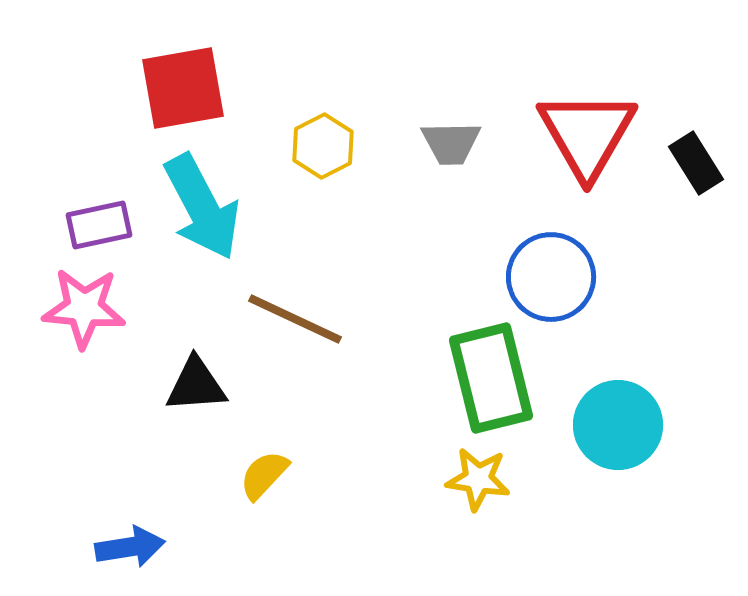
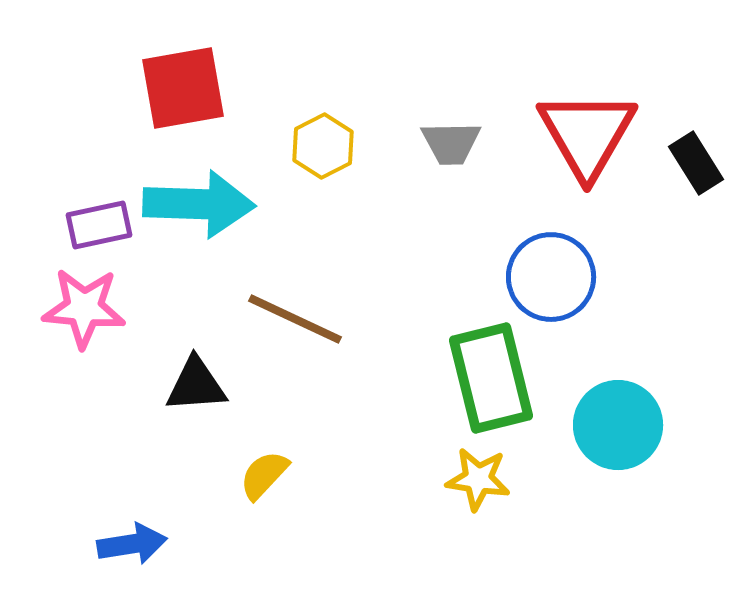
cyan arrow: moved 3 px left, 3 px up; rotated 60 degrees counterclockwise
blue arrow: moved 2 px right, 3 px up
